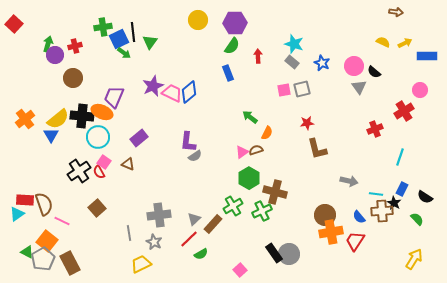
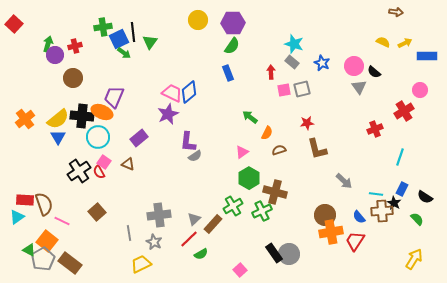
purple hexagon at (235, 23): moved 2 px left
red arrow at (258, 56): moved 13 px right, 16 px down
purple star at (153, 86): moved 15 px right, 28 px down
blue triangle at (51, 135): moved 7 px right, 2 px down
brown semicircle at (256, 150): moved 23 px right
gray arrow at (349, 181): moved 5 px left; rotated 30 degrees clockwise
brown square at (97, 208): moved 4 px down
cyan triangle at (17, 214): moved 3 px down
green triangle at (27, 252): moved 2 px right, 2 px up
brown rectangle at (70, 263): rotated 25 degrees counterclockwise
